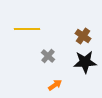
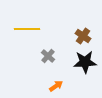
orange arrow: moved 1 px right, 1 px down
